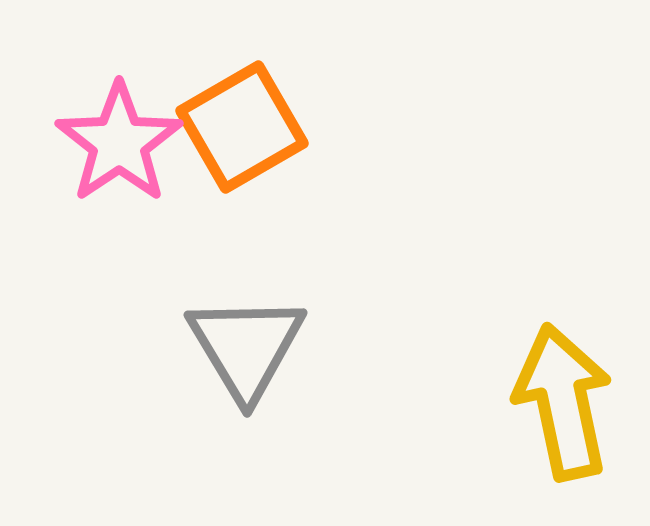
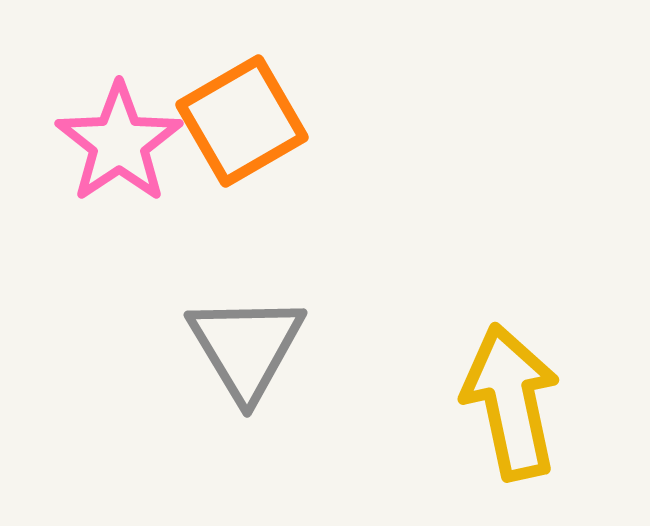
orange square: moved 6 px up
yellow arrow: moved 52 px left
